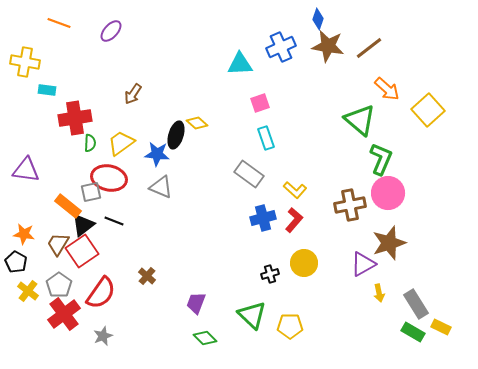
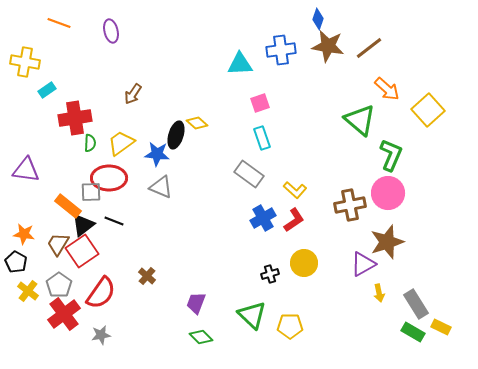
purple ellipse at (111, 31): rotated 55 degrees counterclockwise
blue cross at (281, 47): moved 3 px down; rotated 16 degrees clockwise
cyan rectangle at (47, 90): rotated 42 degrees counterclockwise
cyan rectangle at (266, 138): moved 4 px left
green L-shape at (381, 159): moved 10 px right, 4 px up
red ellipse at (109, 178): rotated 12 degrees counterclockwise
gray square at (91, 192): rotated 10 degrees clockwise
blue cross at (263, 218): rotated 15 degrees counterclockwise
red L-shape at (294, 220): rotated 15 degrees clockwise
brown star at (389, 243): moved 2 px left, 1 px up
gray star at (103, 336): moved 2 px left, 1 px up; rotated 12 degrees clockwise
green diamond at (205, 338): moved 4 px left, 1 px up
